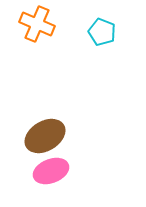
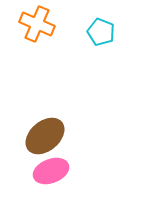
cyan pentagon: moved 1 px left
brown ellipse: rotated 9 degrees counterclockwise
